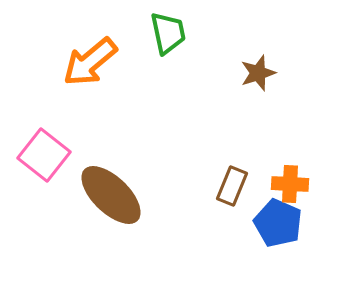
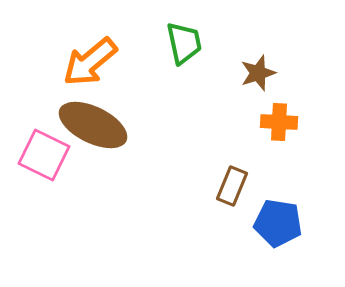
green trapezoid: moved 16 px right, 10 px down
pink square: rotated 12 degrees counterclockwise
orange cross: moved 11 px left, 62 px up
brown ellipse: moved 18 px left, 70 px up; rotated 18 degrees counterclockwise
blue pentagon: rotated 15 degrees counterclockwise
